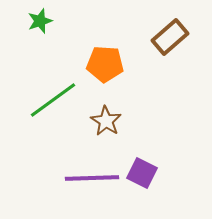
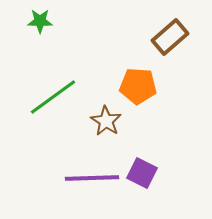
green star: rotated 20 degrees clockwise
orange pentagon: moved 33 px right, 22 px down
green line: moved 3 px up
